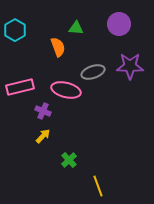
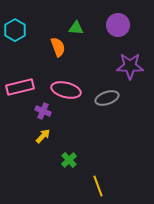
purple circle: moved 1 px left, 1 px down
gray ellipse: moved 14 px right, 26 px down
